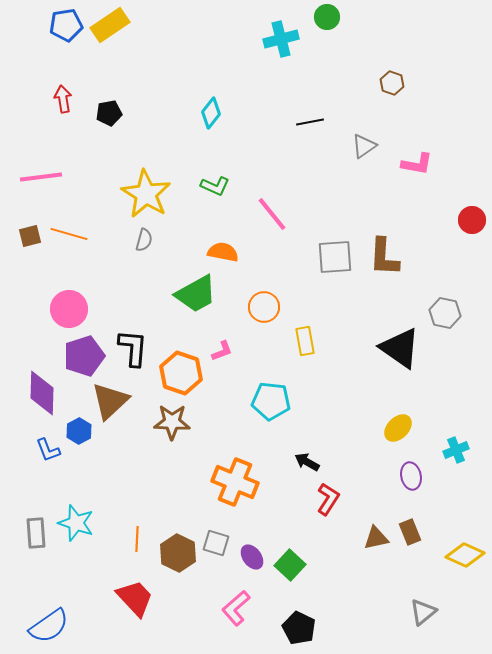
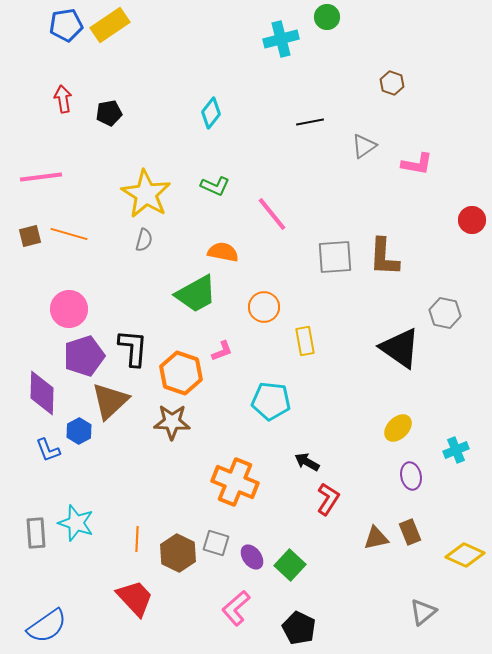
blue semicircle at (49, 626): moved 2 px left
